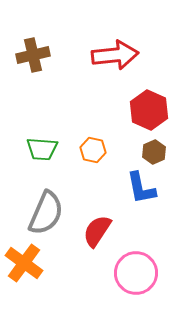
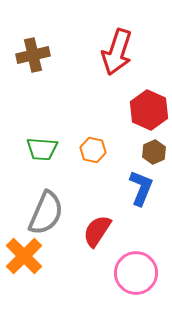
red arrow: moved 2 px right, 3 px up; rotated 114 degrees clockwise
blue L-shape: rotated 147 degrees counterclockwise
orange cross: moved 7 px up; rotated 9 degrees clockwise
